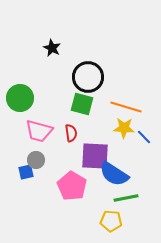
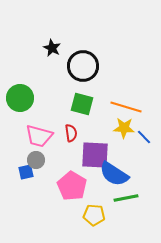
black circle: moved 5 px left, 11 px up
pink trapezoid: moved 5 px down
purple square: moved 1 px up
yellow pentagon: moved 17 px left, 6 px up
